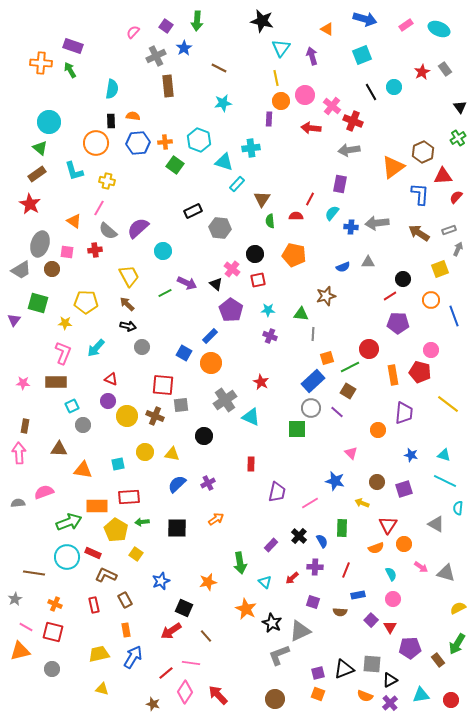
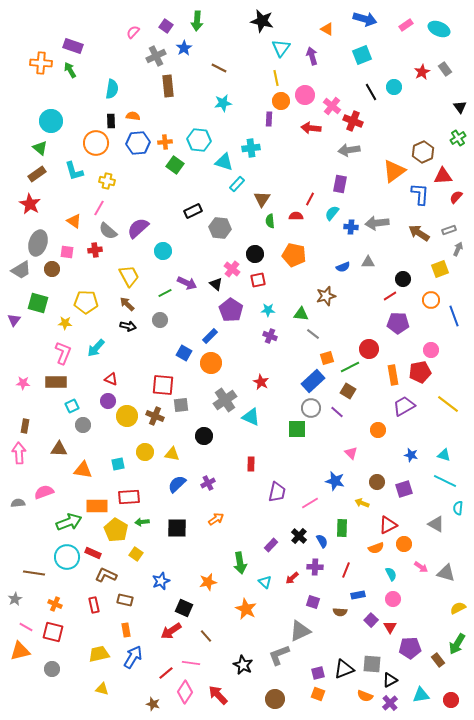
cyan circle at (49, 122): moved 2 px right, 1 px up
cyan hexagon at (199, 140): rotated 15 degrees counterclockwise
orange triangle at (393, 167): moved 1 px right, 4 px down
gray ellipse at (40, 244): moved 2 px left, 1 px up
gray line at (313, 334): rotated 56 degrees counterclockwise
gray circle at (142, 347): moved 18 px right, 27 px up
red pentagon at (420, 372): rotated 25 degrees counterclockwise
purple trapezoid at (404, 413): moved 7 px up; rotated 125 degrees counterclockwise
red triangle at (388, 525): rotated 30 degrees clockwise
brown rectangle at (125, 600): rotated 49 degrees counterclockwise
black star at (272, 623): moved 29 px left, 42 px down
